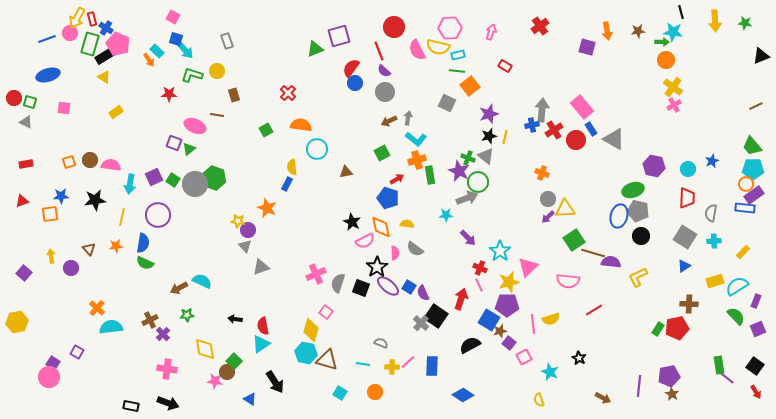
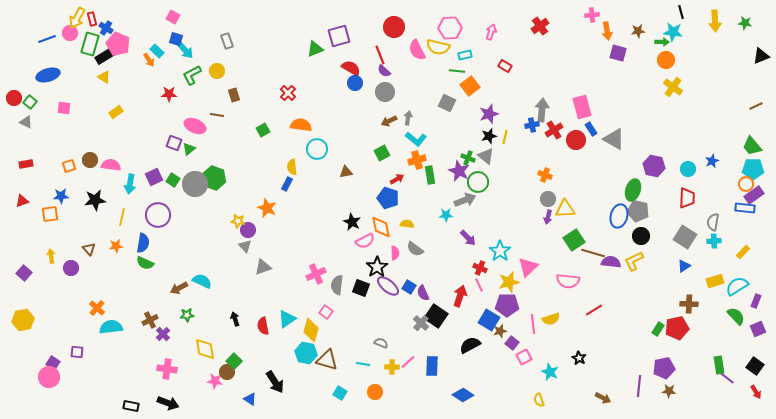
purple square at (587, 47): moved 31 px right, 6 px down
red line at (379, 51): moved 1 px right, 4 px down
cyan rectangle at (458, 55): moved 7 px right
red semicircle at (351, 68): rotated 84 degrees clockwise
green L-shape at (192, 75): rotated 45 degrees counterclockwise
green square at (30, 102): rotated 24 degrees clockwise
pink cross at (674, 105): moved 82 px left, 90 px up; rotated 24 degrees clockwise
pink rectangle at (582, 107): rotated 25 degrees clockwise
green square at (266, 130): moved 3 px left
orange square at (69, 162): moved 4 px down
orange cross at (542, 173): moved 3 px right, 2 px down
green ellipse at (633, 190): rotated 55 degrees counterclockwise
gray arrow at (467, 198): moved 2 px left, 2 px down
gray semicircle at (711, 213): moved 2 px right, 9 px down
purple arrow at (548, 217): rotated 32 degrees counterclockwise
gray triangle at (261, 267): moved 2 px right
yellow L-shape at (638, 277): moved 4 px left, 16 px up
gray semicircle at (338, 283): moved 1 px left, 2 px down; rotated 12 degrees counterclockwise
red arrow at (461, 299): moved 1 px left, 3 px up
black arrow at (235, 319): rotated 64 degrees clockwise
yellow hexagon at (17, 322): moved 6 px right, 2 px up
purple square at (509, 343): moved 3 px right
cyan triangle at (261, 344): moved 26 px right, 25 px up
purple square at (77, 352): rotated 24 degrees counterclockwise
purple pentagon at (669, 376): moved 5 px left, 8 px up
brown star at (672, 394): moved 3 px left, 3 px up; rotated 24 degrees counterclockwise
